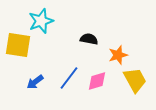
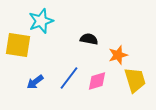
yellow trapezoid: rotated 12 degrees clockwise
